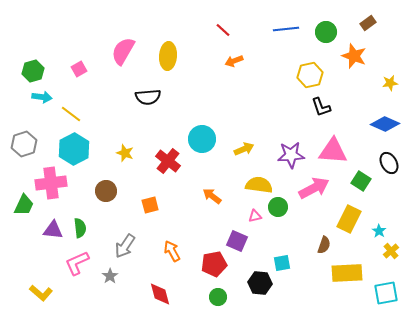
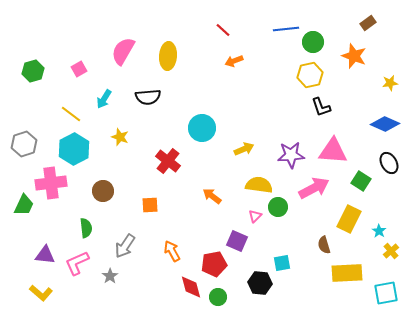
green circle at (326, 32): moved 13 px left, 10 px down
cyan arrow at (42, 97): moved 62 px right, 2 px down; rotated 114 degrees clockwise
cyan circle at (202, 139): moved 11 px up
yellow star at (125, 153): moved 5 px left, 16 px up
brown circle at (106, 191): moved 3 px left
orange square at (150, 205): rotated 12 degrees clockwise
pink triangle at (255, 216): rotated 32 degrees counterclockwise
green semicircle at (80, 228): moved 6 px right
purple triangle at (53, 230): moved 8 px left, 25 px down
brown semicircle at (324, 245): rotated 144 degrees clockwise
red diamond at (160, 294): moved 31 px right, 7 px up
